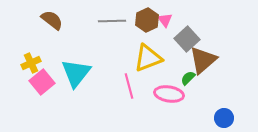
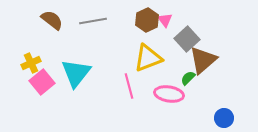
gray line: moved 19 px left; rotated 8 degrees counterclockwise
